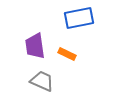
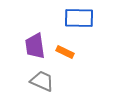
blue rectangle: rotated 12 degrees clockwise
orange rectangle: moved 2 px left, 2 px up
